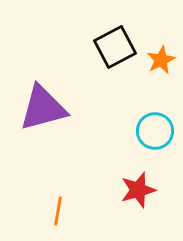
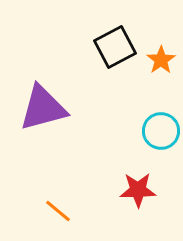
orange star: rotated 8 degrees counterclockwise
cyan circle: moved 6 px right
red star: rotated 15 degrees clockwise
orange line: rotated 60 degrees counterclockwise
